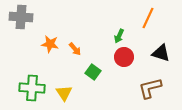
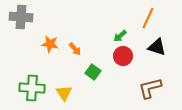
green arrow: moved 1 px right; rotated 24 degrees clockwise
black triangle: moved 4 px left, 6 px up
red circle: moved 1 px left, 1 px up
